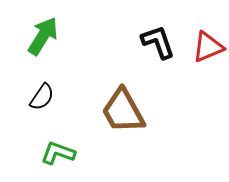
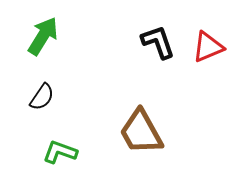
brown trapezoid: moved 18 px right, 21 px down
green L-shape: moved 2 px right, 1 px up
